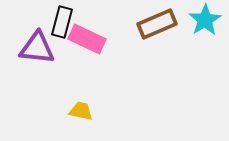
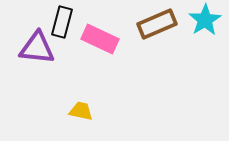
pink rectangle: moved 13 px right
